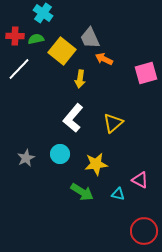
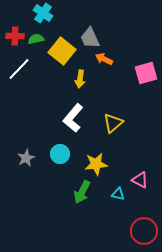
green arrow: rotated 85 degrees clockwise
